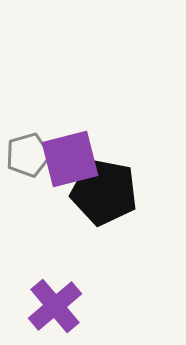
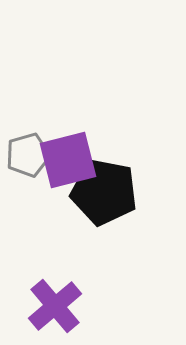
purple square: moved 2 px left, 1 px down
